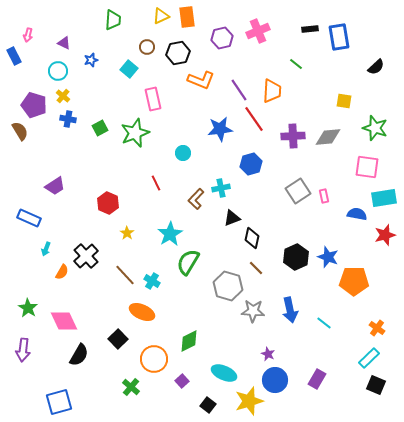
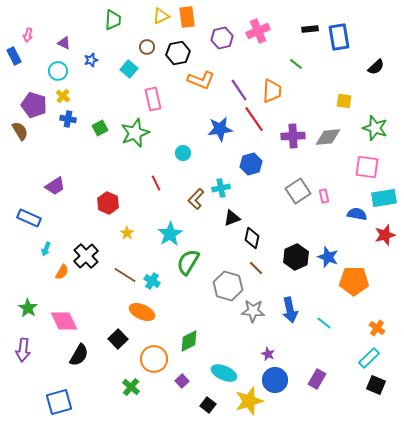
brown line at (125, 275): rotated 15 degrees counterclockwise
